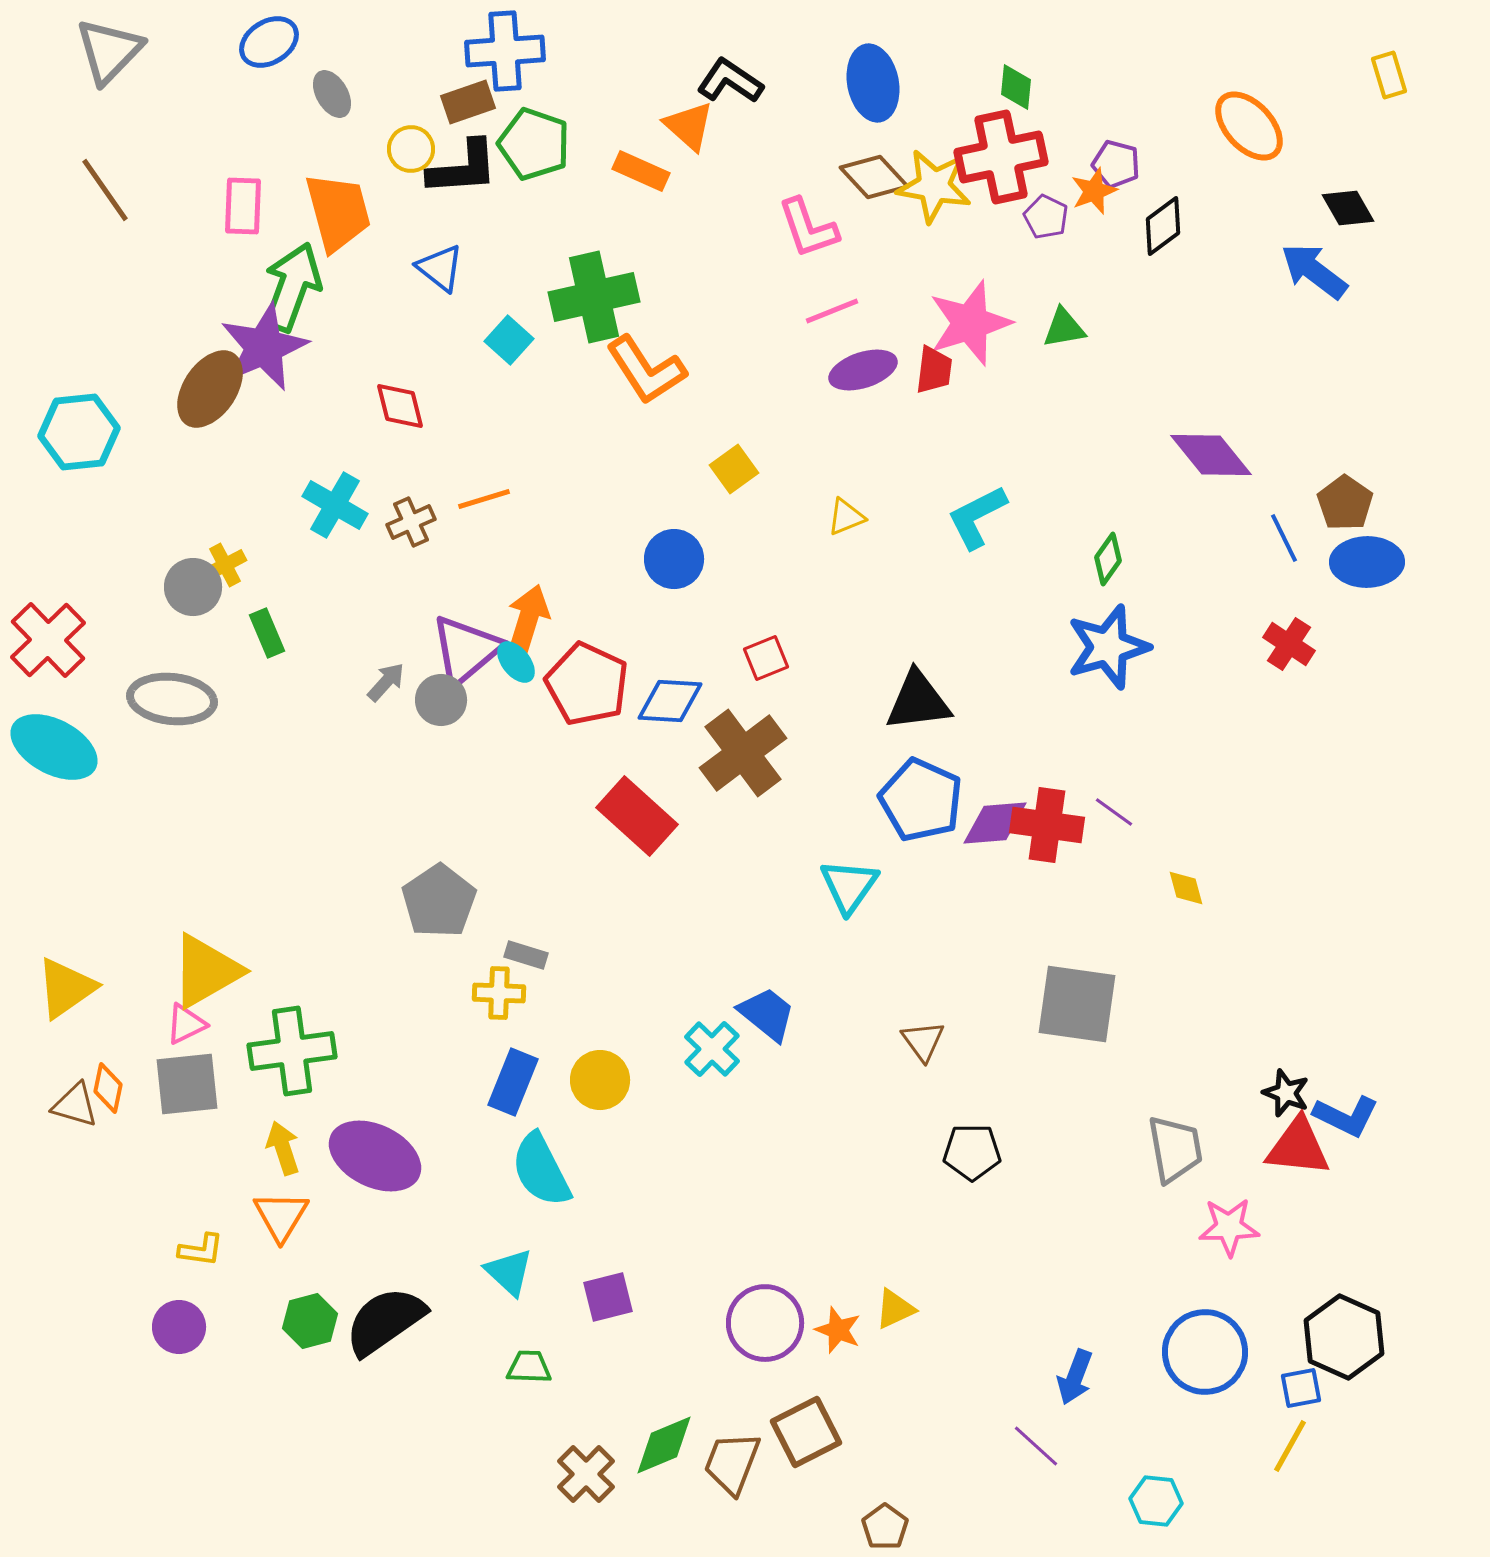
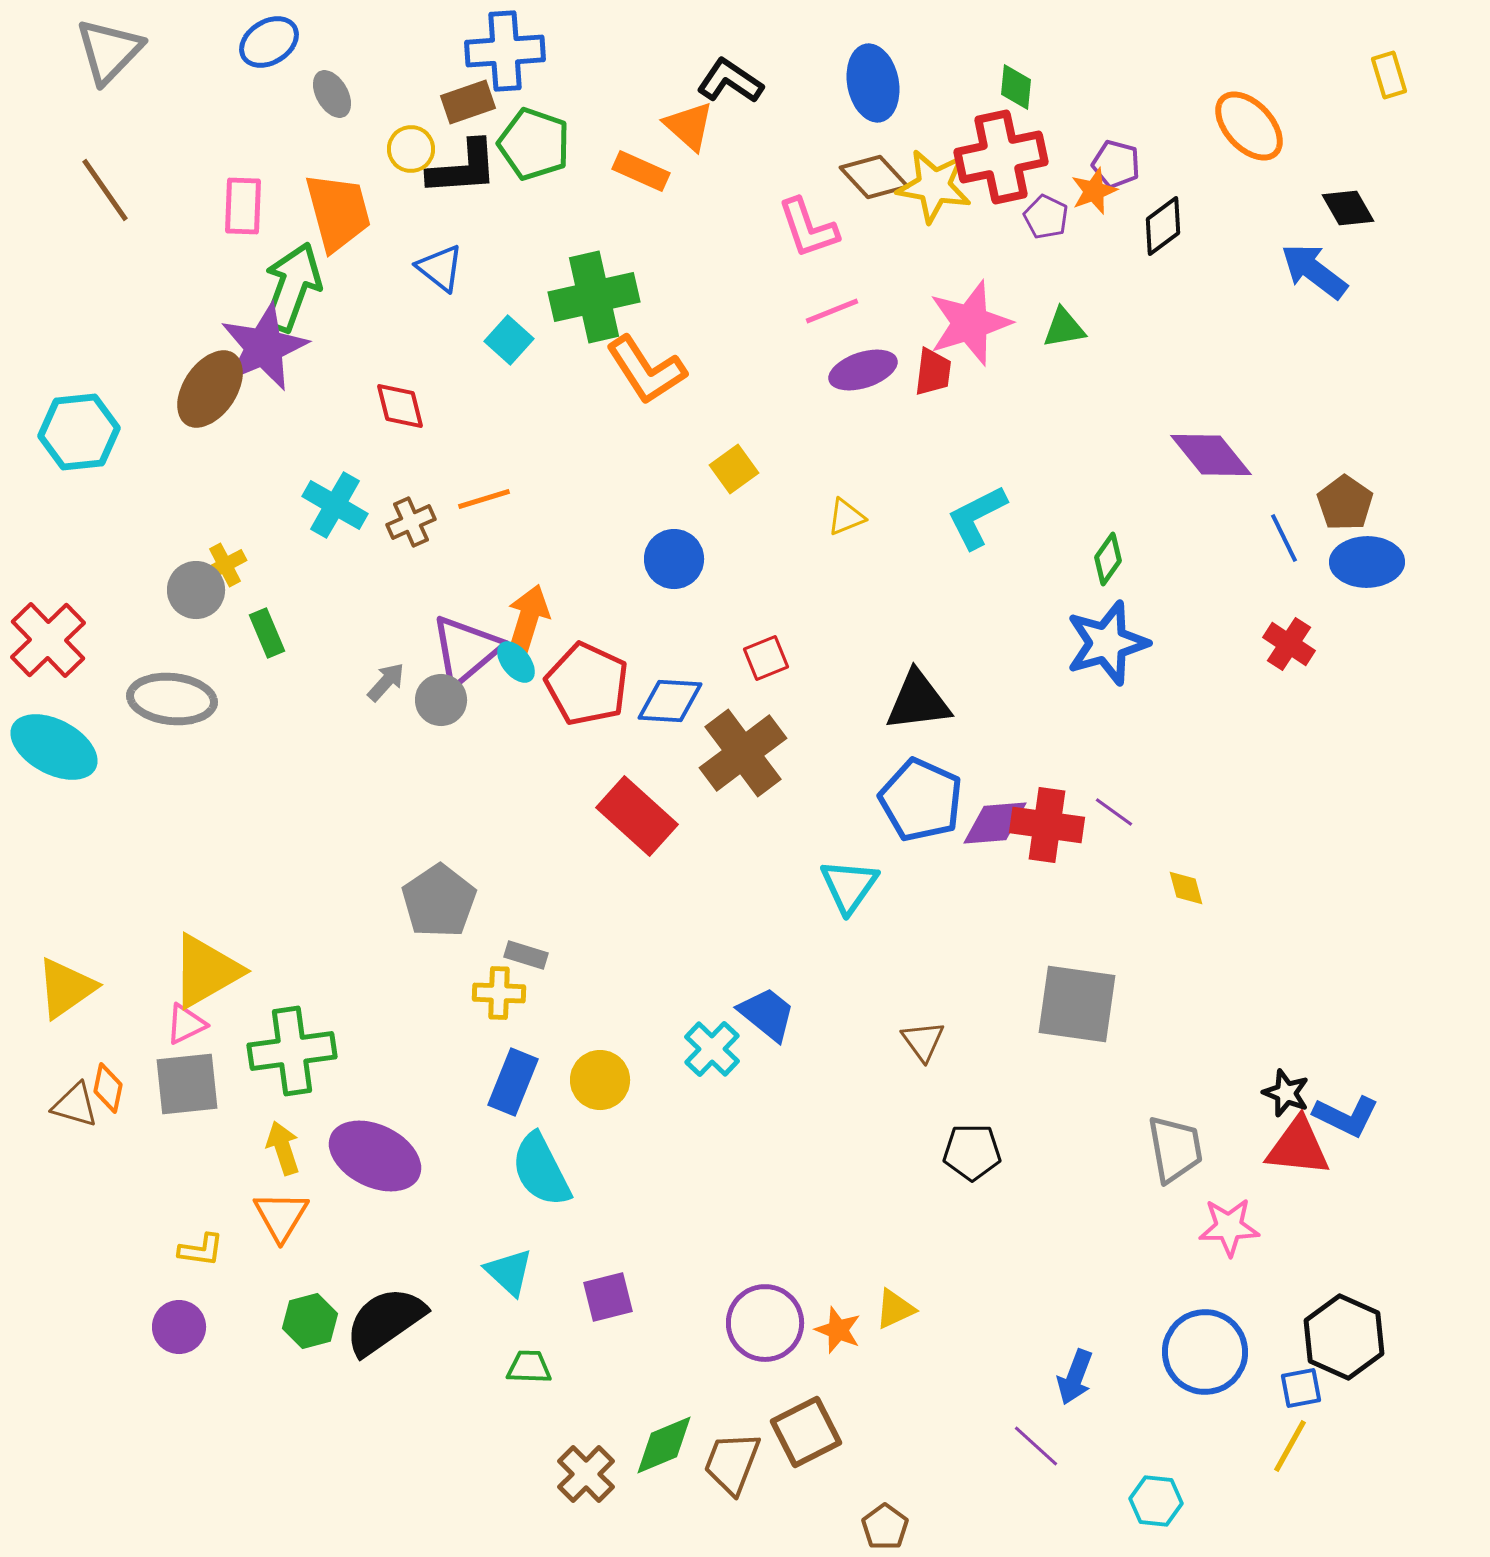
red trapezoid at (934, 370): moved 1 px left, 2 px down
gray circle at (193, 587): moved 3 px right, 3 px down
blue star at (1108, 647): moved 1 px left, 4 px up
